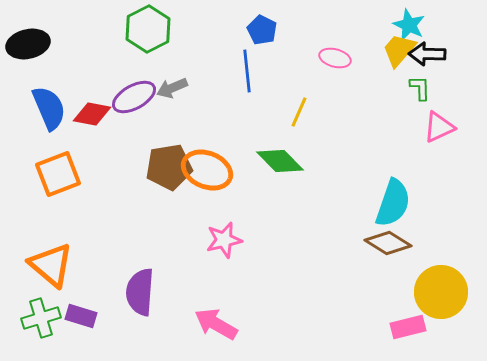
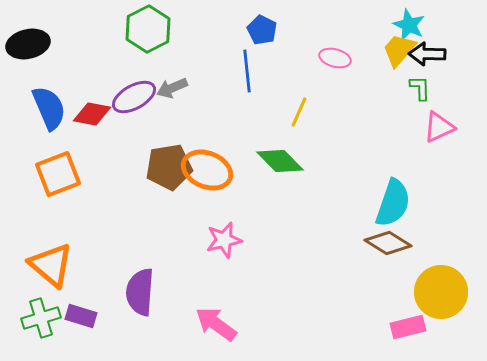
pink arrow: rotated 6 degrees clockwise
